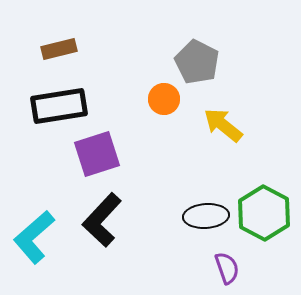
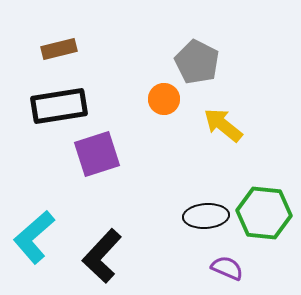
green hexagon: rotated 22 degrees counterclockwise
black L-shape: moved 36 px down
purple semicircle: rotated 48 degrees counterclockwise
